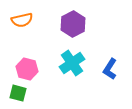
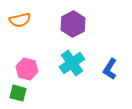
orange semicircle: moved 2 px left
